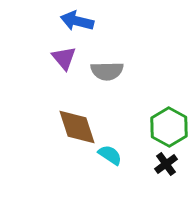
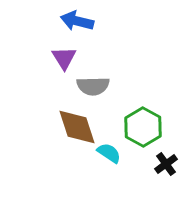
purple triangle: rotated 8 degrees clockwise
gray semicircle: moved 14 px left, 15 px down
green hexagon: moved 26 px left
cyan semicircle: moved 1 px left, 2 px up
